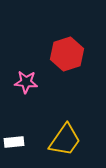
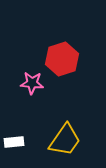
red hexagon: moved 5 px left, 5 px down
pink star: moved 6 px right, 1 px down
